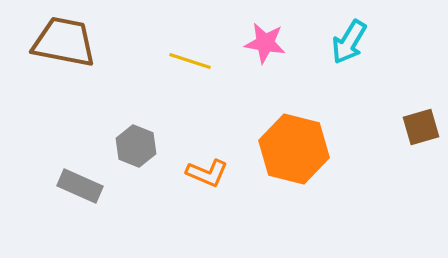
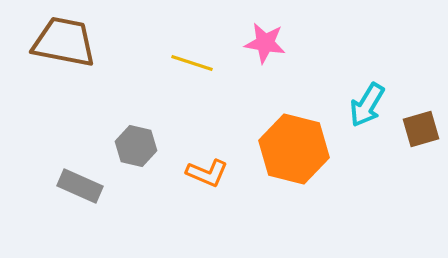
cyan arrow: moved 18 px right, 63 px down
yellow line: moved 2 px right, 2 px down
brown square: moved 2 px down
gray hexagon: rotated 9 degrees counterclockwise
